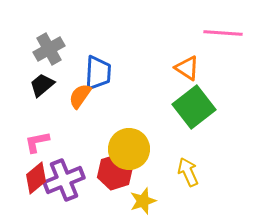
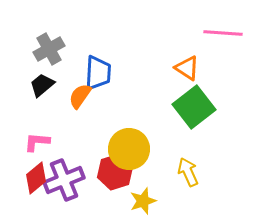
pink L-shape: rotated 16 degrees clockwise
